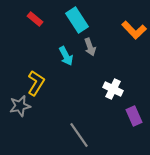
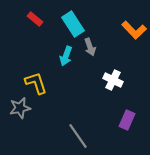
cyan rectangle: moved 4 px left, 4 px down
cyan arrow: rotated 48 degrees clockwise
yellow L-shape: rotated 50 degrees counterclockwise
white cross: moved 9 px up
gray star: moved 2 px down
purple rectangle: moved 7 px left, 4 px down; rotated 48 degrees clockwise
gray line: moved 1 px left, 1 px down
